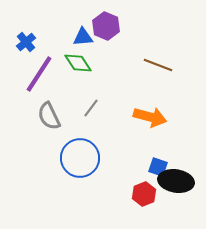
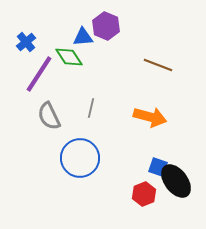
green diamond: moved 9 px left, 6 px up
gray line: rotated 24 degrees counterclockwise
black ellipse: rotated 44 degrees clockwise
